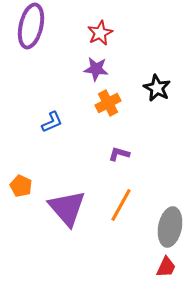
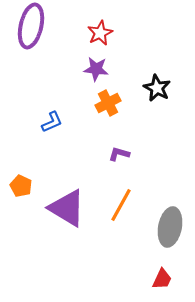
purple triangle: rotated 18 degrees counterclockwise
red trapezoid: moved 4 px left, 12 px down
